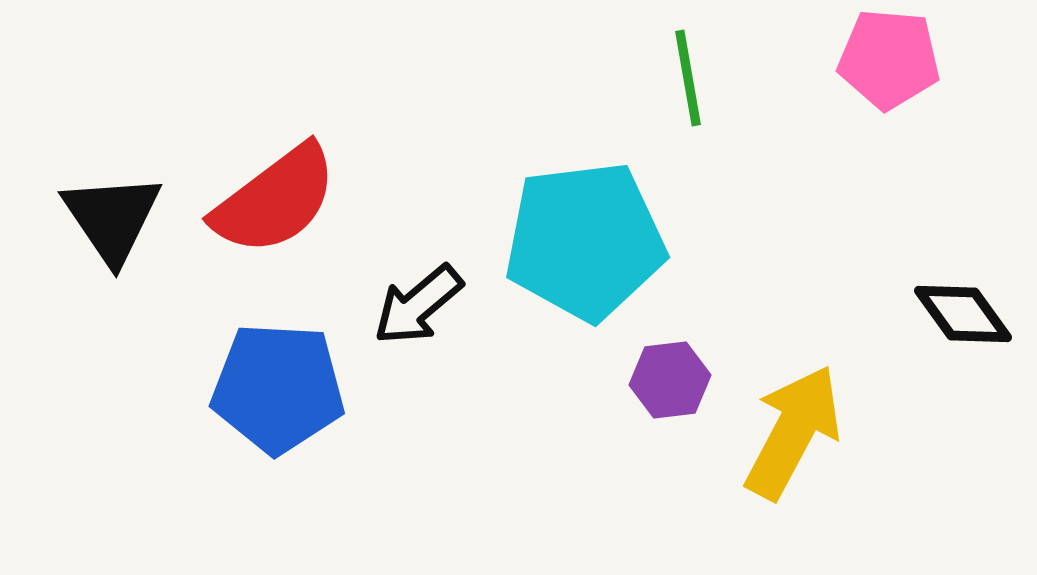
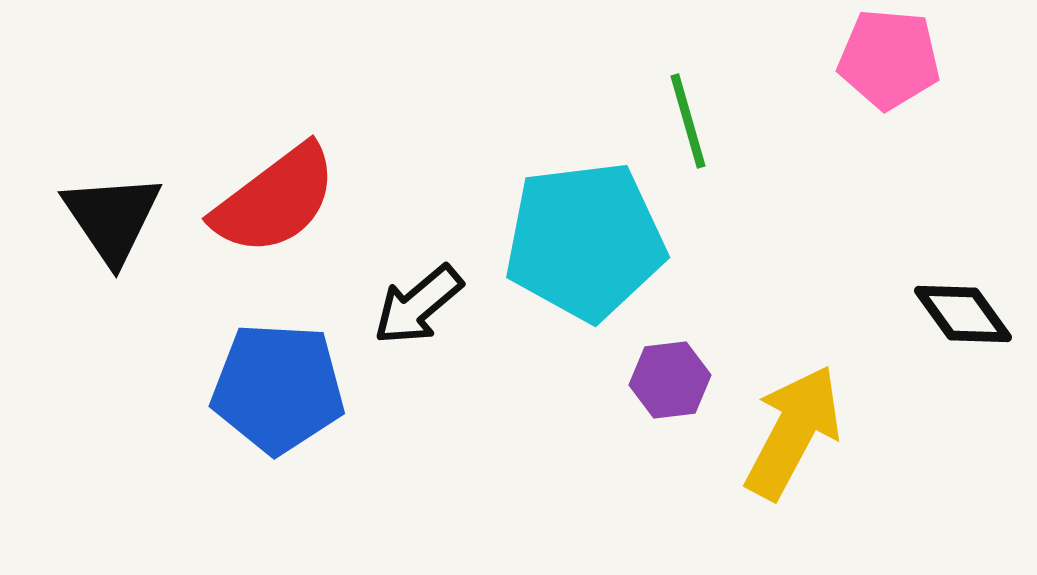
green line: moved 43 px down; rotated 6 degrees counterclockwise
